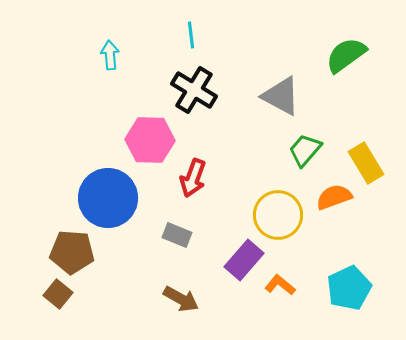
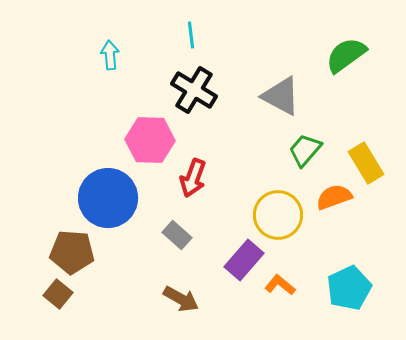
gray rectangle: rotated 20 degrees clockwise
